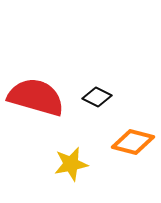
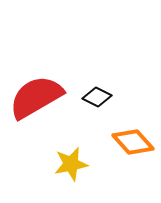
red semicircle: rotated 46 degrees counterclockwise
orange diamond: rotated 33 degrees clockwise
